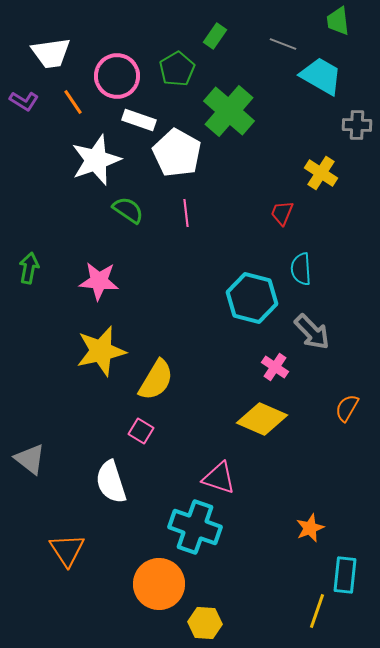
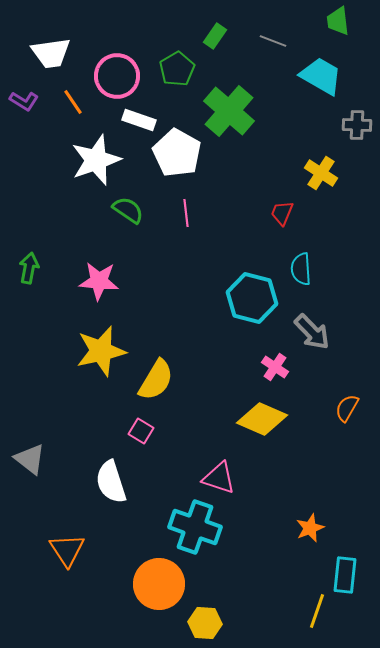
gray line: moved 10 px left, 3 px up
